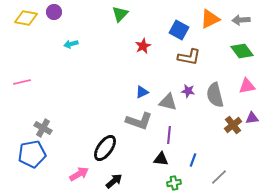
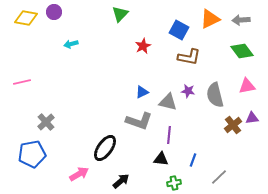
gray cross: moved 3 px right, 6 px up; rotated 18 degrees clockwise
black arrow: moved 7 px right
